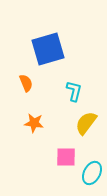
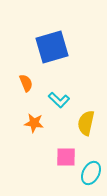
blue square: moved 4 px right, 2 px up
cyan L-shape: moved 15 px left, 9 px down; rotated 120 degrees clockwise
yellow semicircle: rotated 25 degrees counterclockwise
cyan ellipse: moved 1 px left
